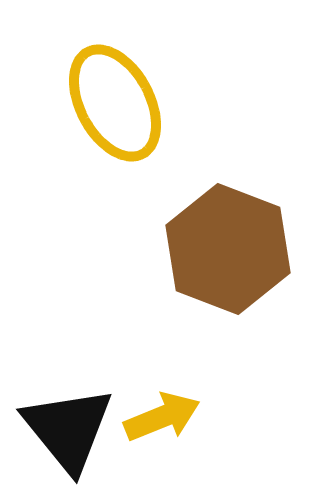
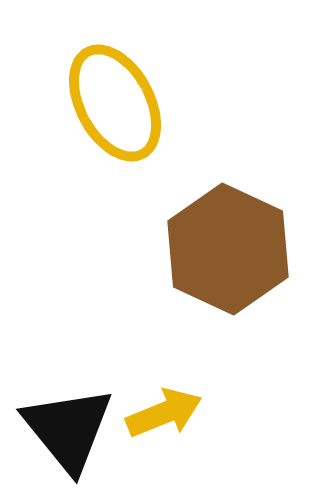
brown hexagon: rotated 4 degrees clockwise
yellow arrow: moved 2 px right, 4 px up
